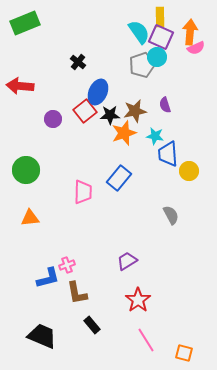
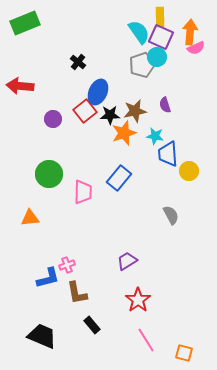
green circle: moved 23 px right, 4 px down
